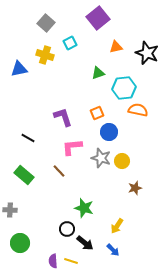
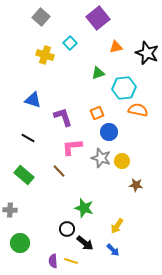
gray square: moved 5 px left, 6 px up
cyan square: rotated 16 degrees counterclockwise
blue triangle: moved 14 px right, 31 px down; rotated 30 degrees clockwise
brown star: moved 1 px right, 3 px up; rotated 24 degrees clockwise
